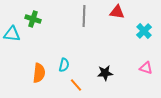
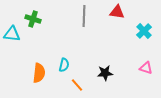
orange line: moved 1 px right
